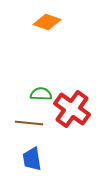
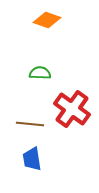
orange diamond: moved 2 px up
green semicircle: moved 1 px left, 21 px up
brown line: moved 1 px right, 1 px down
